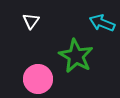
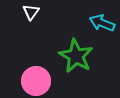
white triangle: moved 9 px up
pink circle: moved 2 px left, 2 px down
